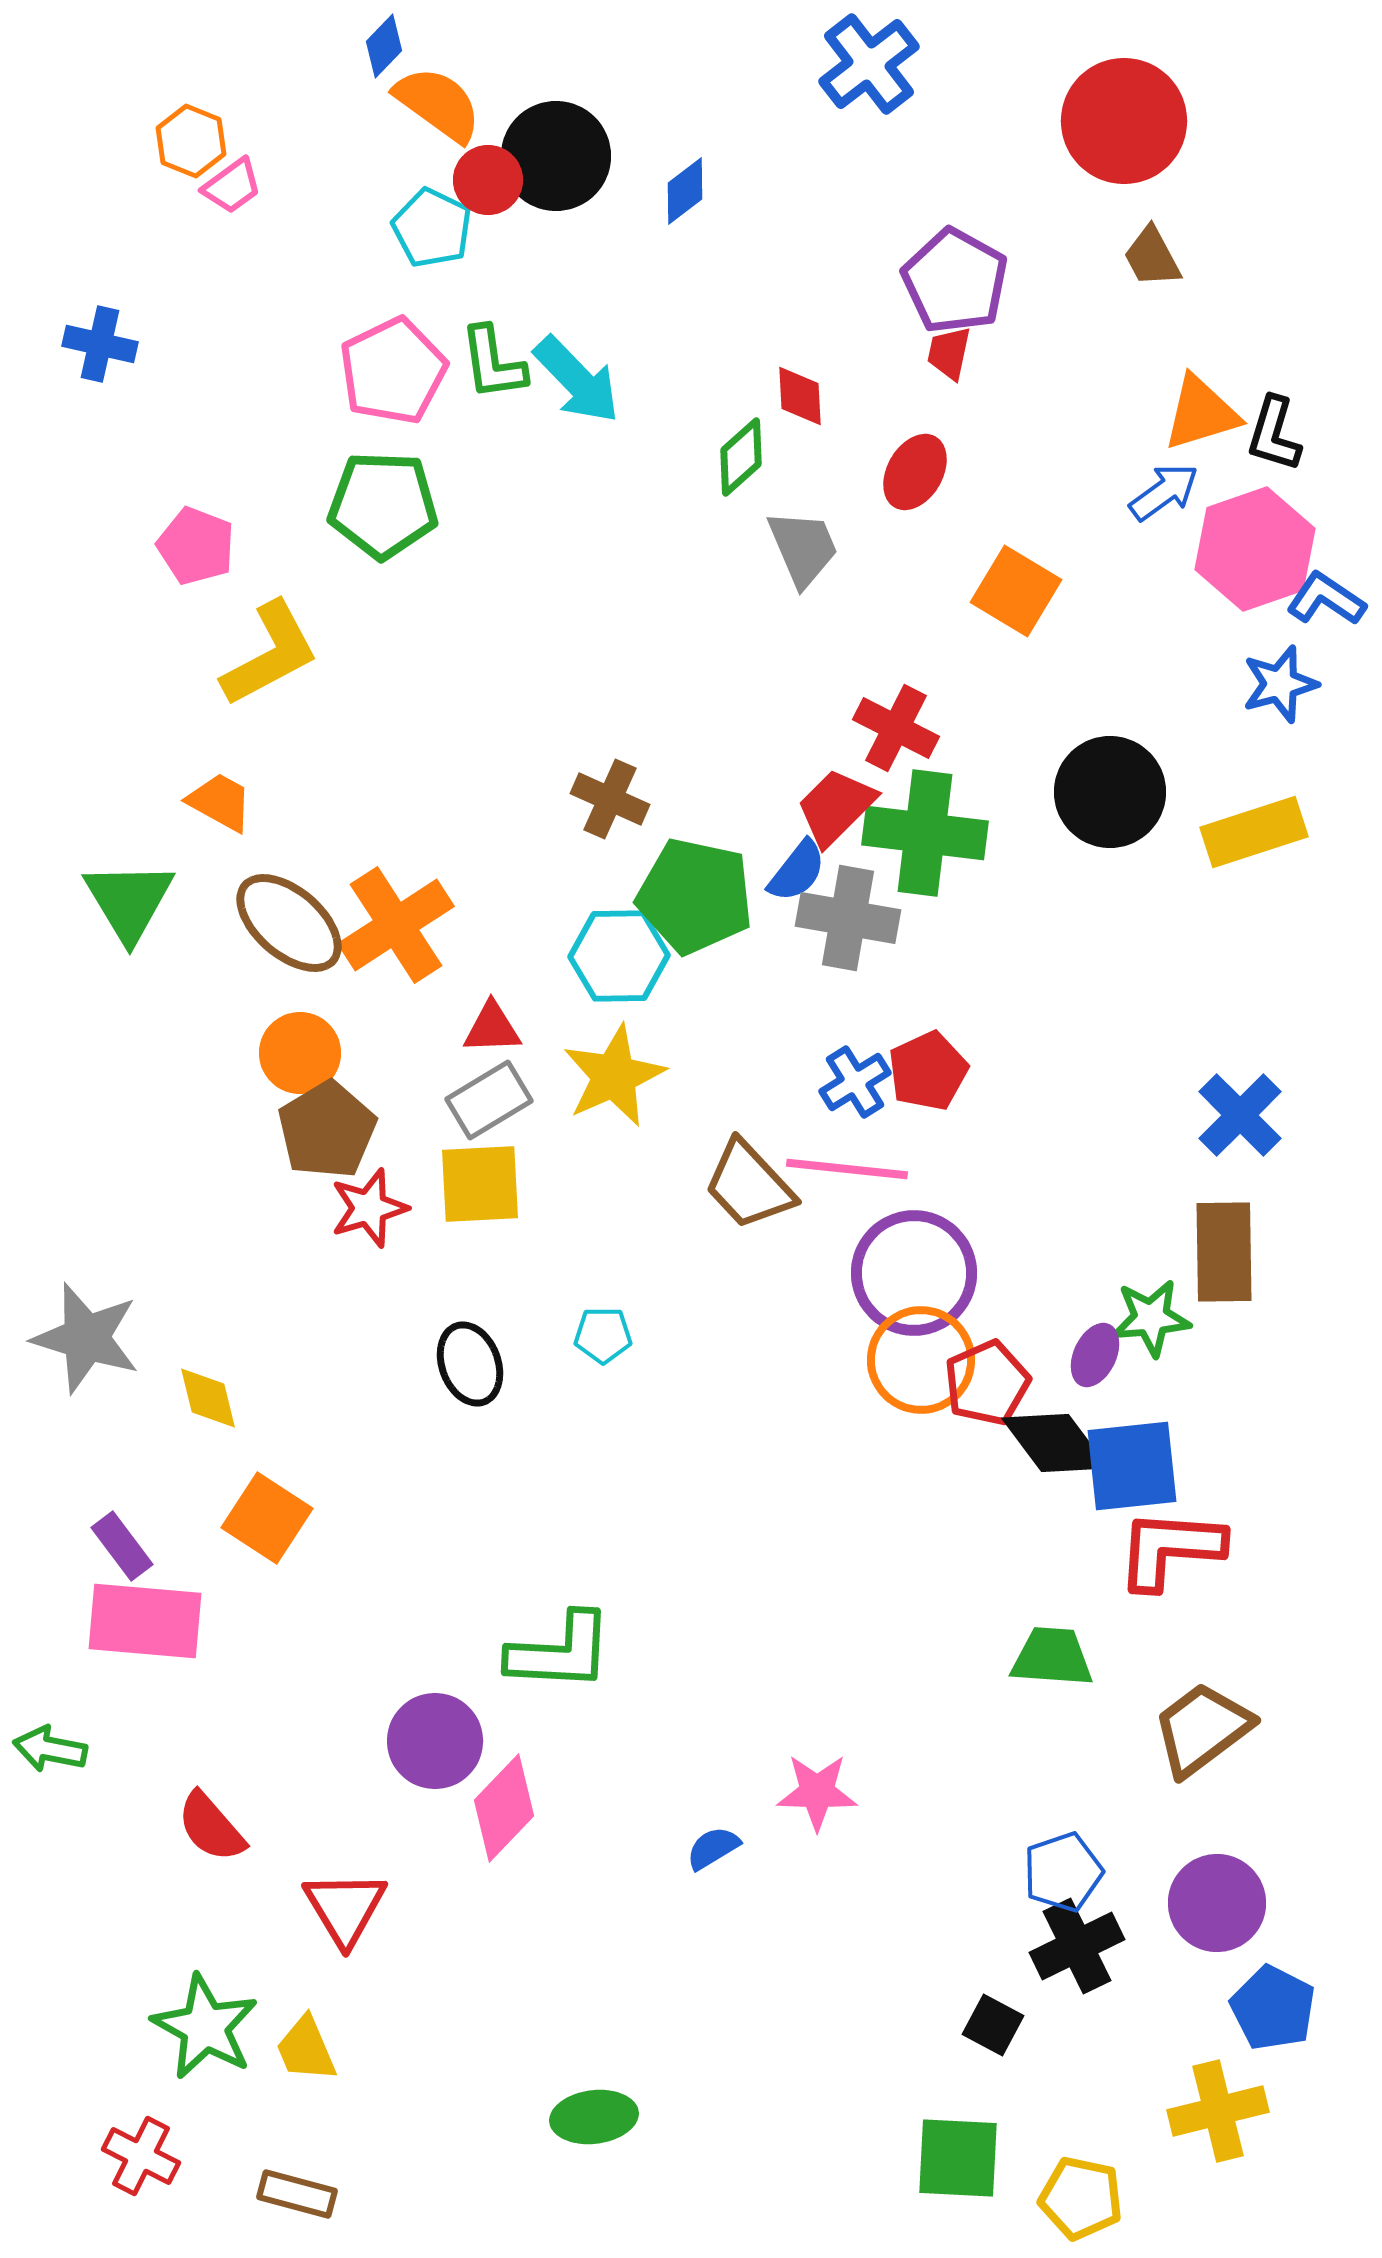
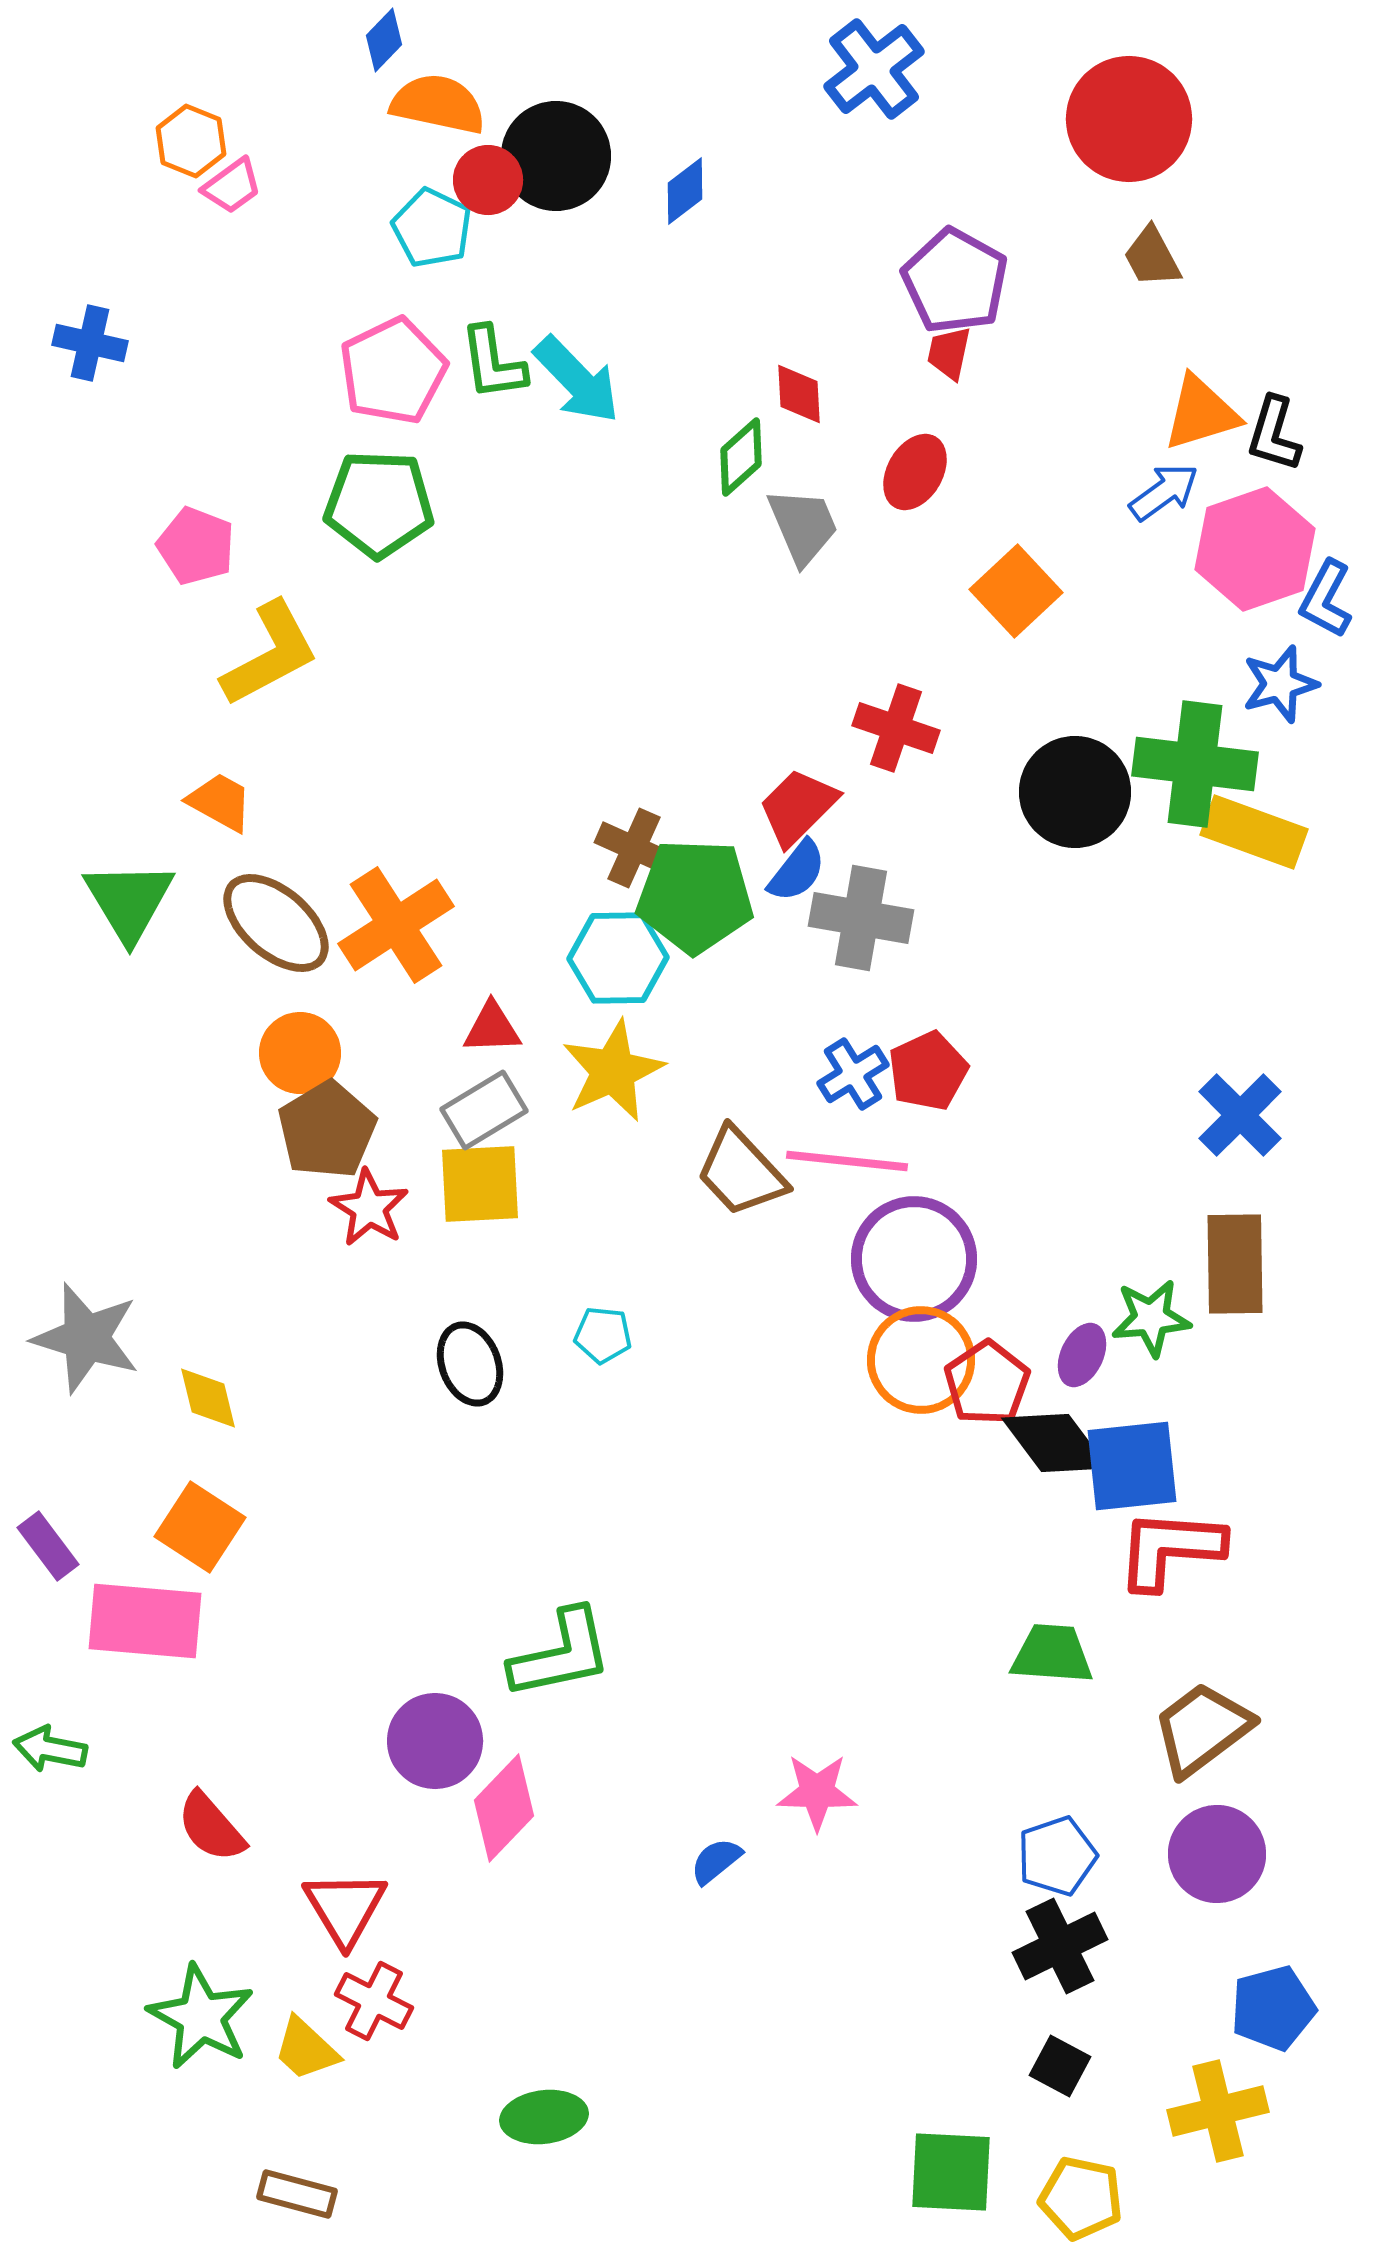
blue diamond at (384, 46): moved 6 px up
blue cross at (869, 64): moved 5 px right, 5 px down
orange semicircle at (438, 104): rotated 24 degrees counterclockwise
red circle at (1124, 121): moved 5 px right, 2 px up
blue cross at (100, 344): moved 10 px left, 1 px up
red diamond at (800, 396): moved 1 px left, 2 px up
green pentagon at (383, 505): moved 4 px left, 1 px up
gray trapezoid at (803, 548): moved 22 px up
orange square at (1016, 591): rotated 16 degrees clockwise
blue L-shape at (1326, 599): rotated 96 degrees counterclockwise
red cross at (896, 728): rotated 8 degrees counterclockwise
black circle at (1110, 792): moved 35 px left
brown cross at (610, 799): moved 24 px right, 49 px down
red trapezoid at (836, 807): moved 38 px left
yellow rectangle at (1254, 832): rotated 38 degrees clockwise
green cross at (925, 833): moved 270 px right, 69 px up
green pentagon at (695, 896): rotated 10 degrees counterclockwise
gray cross at (848, 918): moved 13 px right
brown ellipse at (289, 923): moved 13 px left
cyan hexagon at (619, 956): moved 1 px left, 2 px down
yellow star at (614, 1076): moved 1 px left, 5 px up
blue cross at (855, 1082): moved 2 px left, 8 px up
gray rectangle at (489, 1100): moved 5 px left, 10 px down
pink line at (847, 1169): moved 8 px up
brown trapezoid at (749, 1185): moved 8 px left, 13 px up
red star at (369, 1208): rotated 24 degrees counterclockwise
brown rectangle at (1224, 1252): moved 11 px right, 12 px down
purple circle at (914, 1273): moved 14 px up
cyan pentagon at (603, 1335): rotated 6 degrees clockwise
purple ellipse at (1095, 1355): moved 13 px left
red pentagon at (987, 1383): rotated 10 degrees counterclockwise
orange square at (267, 1518): moved 67 px left, 9 px down
purple rectangle at (122, 1546): moved 74 px left
green L-shape at (560, 1652): moved 1 px right, 2 px down; rotated 15 degrees counterclockwise
green trapezoid at (1052, 1657): moved 3 px up
blue semicircle at (713, 1848): moved 3 px right, 13 px down; rotated 8 degrees counterclockwise
blue pentagon at (1063, 1872): moved 6 px left, 16 px up
purple circle at (1217, 1903): moved 49 px up
black cross at (1077, 1946): moved 17 px left
blue pentagon at (1273, 2008): rotated 30 degrees clockwise
black square at (993, 2025): moved 67 px right, 41 px down
green star at (205, 2027): moved 4 px left, 10 px up
yellow trapezoid at (306, 2049): rotated 24 degrees counterclockwise
green ellipse at (594, 2117): moved 50 px left
red cross at (141, 2156): moved 233 px right, 155 px up
green square at (958, 2158): moved 7 px left, 14 px down
